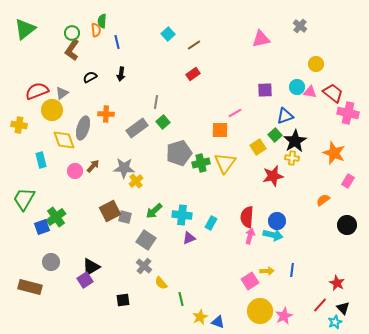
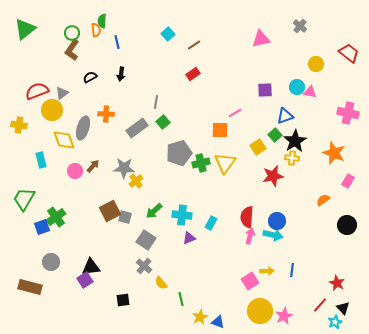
red trapezoid at (333, 93): moved 16 px right, 40 px up
black triangle at (91, 267): rotated 24 degrees clockwise
